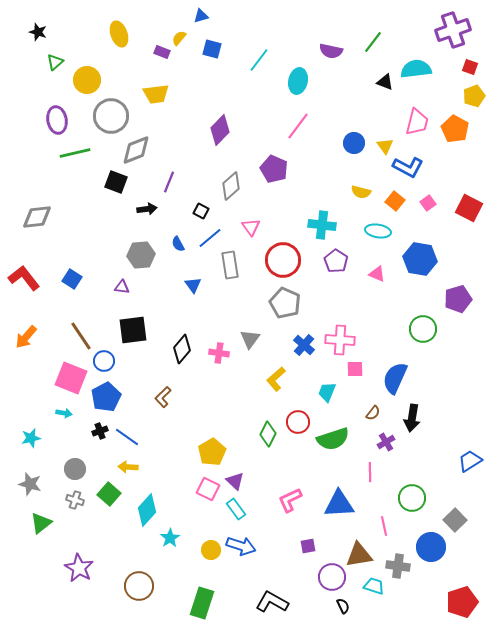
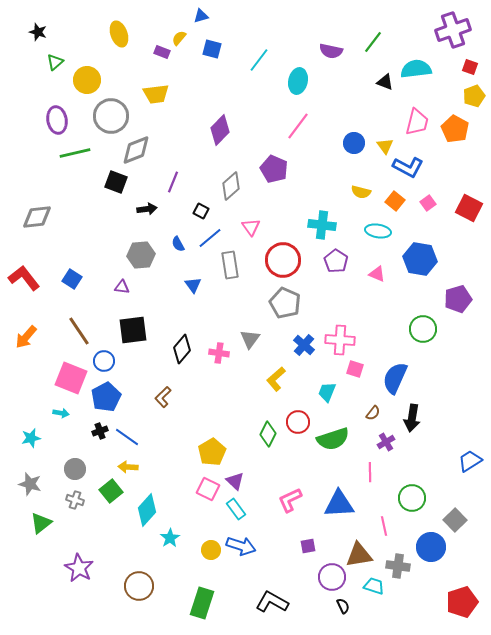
purple line at (169, 182): moved 4 px right
brown line at (81, 336): moved 2 px left, 5 px up
pink square at (355, 369): rotated 18 degrees clockwise
cyan arrow at (64, 413): moved 3 px left
green square at (109, 494): moved 2 px right, 3 px up; rotated 10 degrees clockwise
